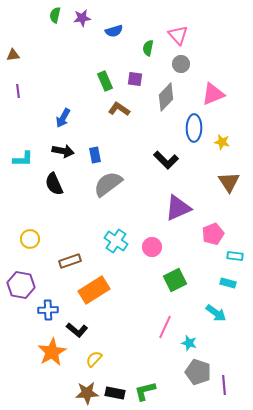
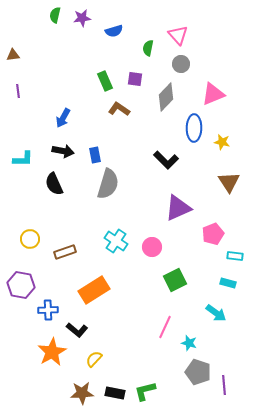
gray semicircle at (108, 184): rotated 144 degrees clockwise
brown rectangle at (70, 261): moved 5 px left, 9 px up
brown star at (87, 393): moved 5 px left
